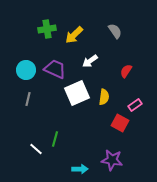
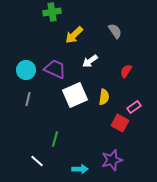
green cross: moved 5 px right, 17 px up
white square: moved 2 px left, 2 px down
pink rectangle: moved 1 px left, 2 px down
white line: moved 1 px right, 12 px down
purple star: rotated 25 degrees counterclockwise
